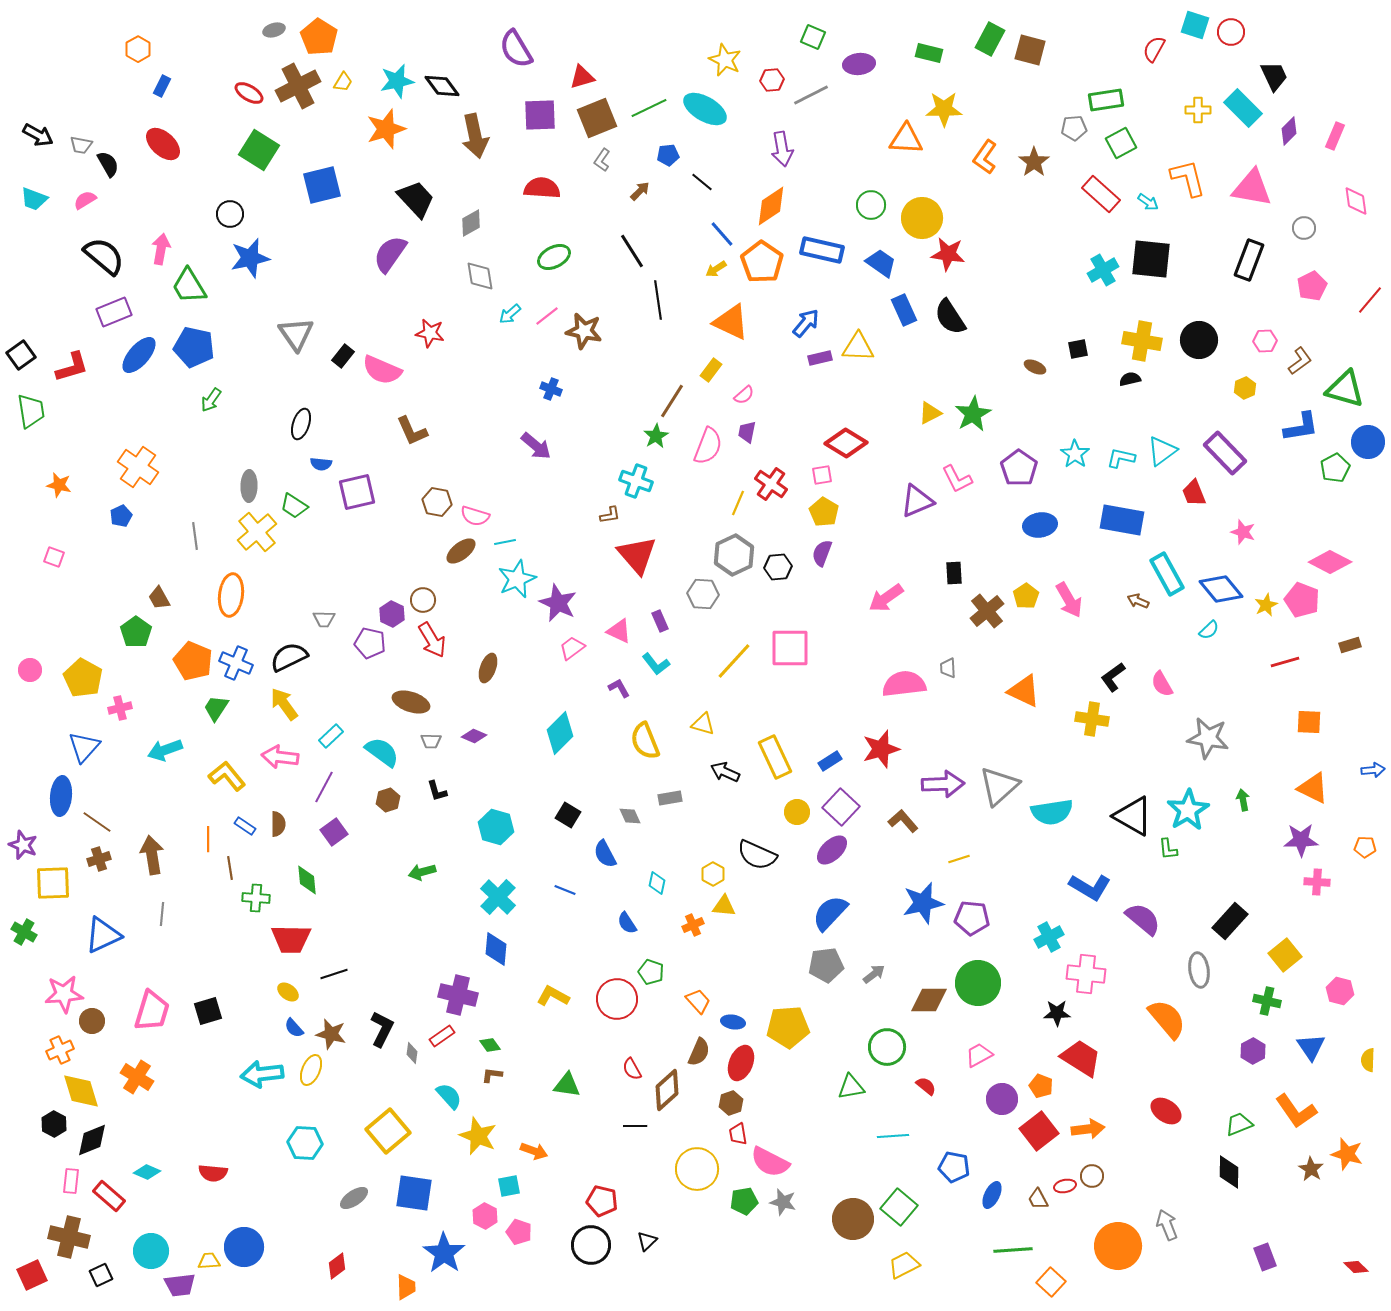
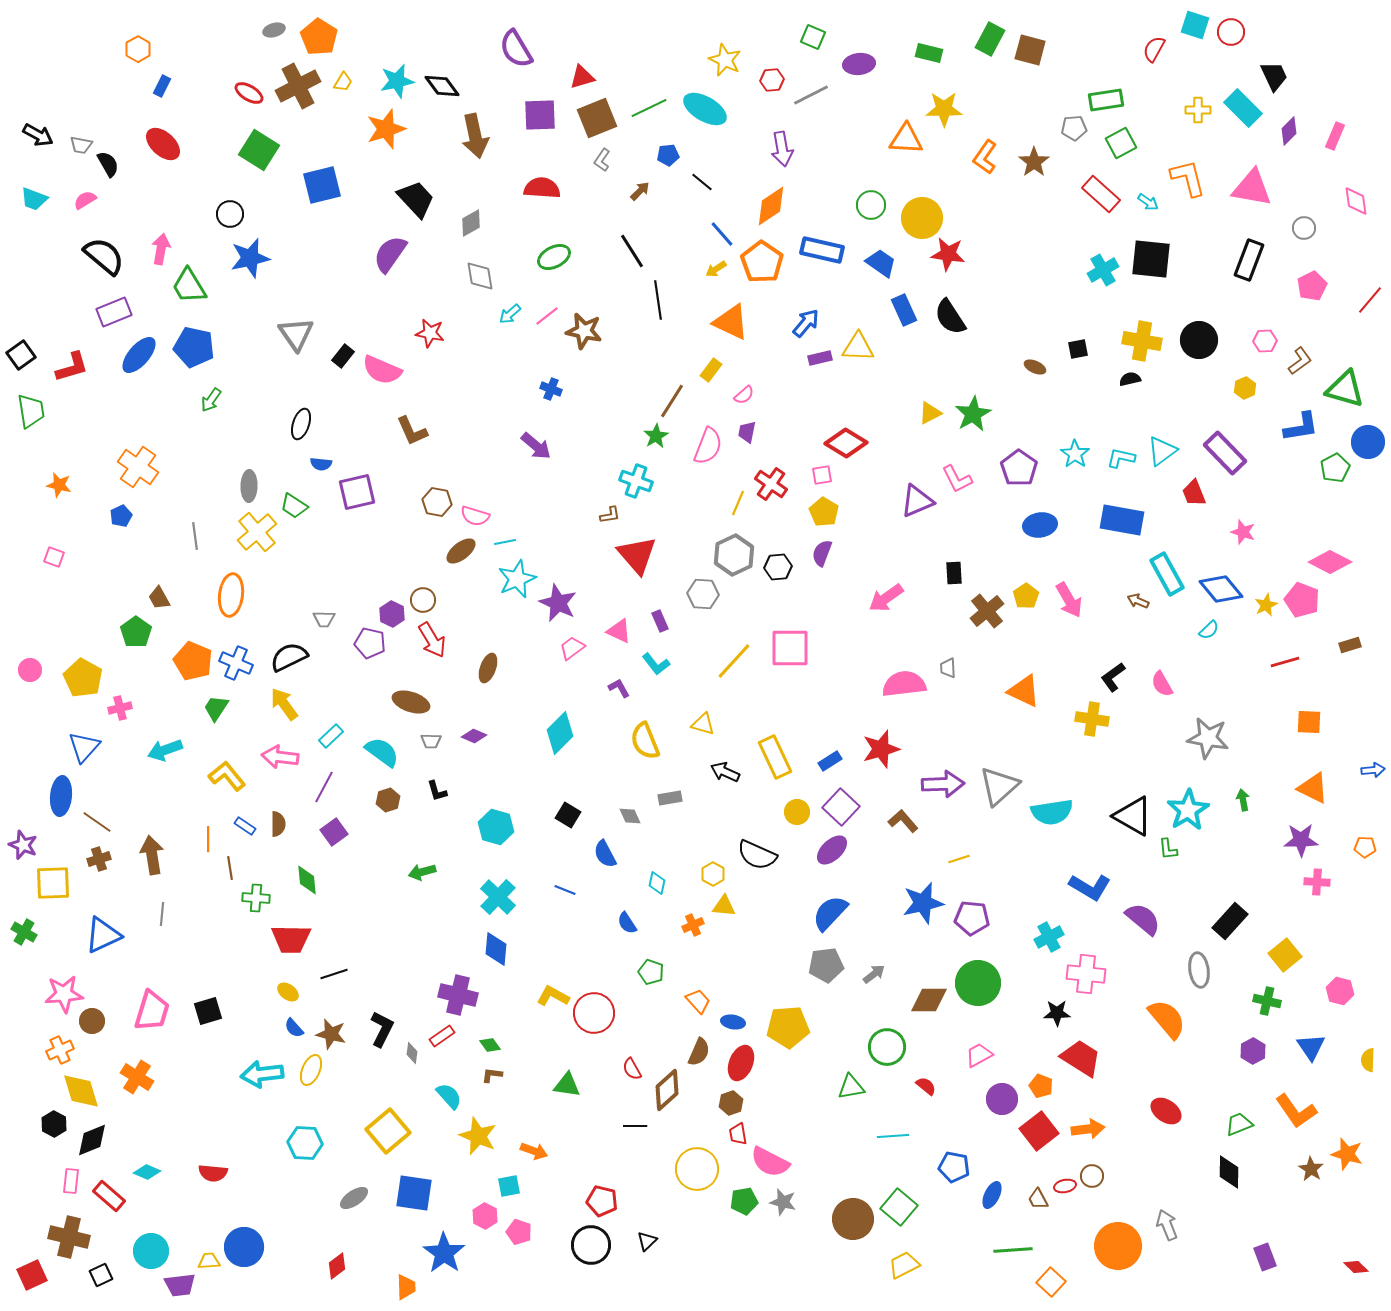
red circle at (617, 999): moved 23 px left, 14 px down
